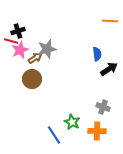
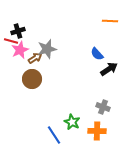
blue semicircle: rotated 144 degrees clockwise
